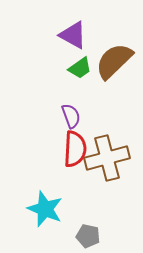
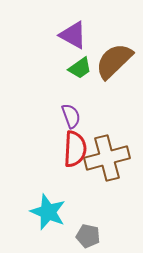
cyan star: moved 3 px right, 3 px down
